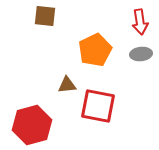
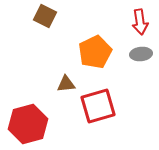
brown square: rotated 20 degrees clockwise
orange pentagon: moved 2 px down
brown triangle: moved 1 px left, 1 px up
red square: rotated 27 degrees counterclockwise
red hexagon: moved 4 px left, 1 px up
